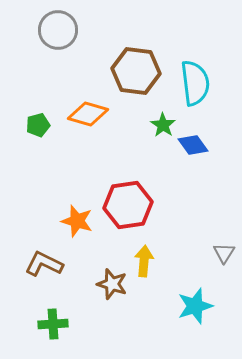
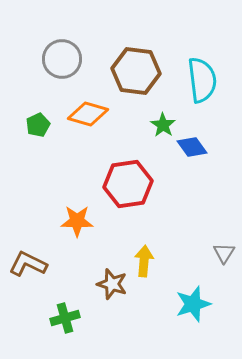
gray circle: moved 4 px right, 29 px down
cyan semicircle: moved 7 px right, 3 px up
green pentagon: rotated 10 degrees counterclockwise
blue diamond: moved 1 px left, 2 px down
red hexagon: moved 21 px up
orange star: rotated 16 degrees counterclockwise
brown L-shape: moved 16 px left
cyan star: moved 2 px left, 2 px up
green cross: moved 12 px right, 6 px up; rotated 12 degrees counterclockwise
